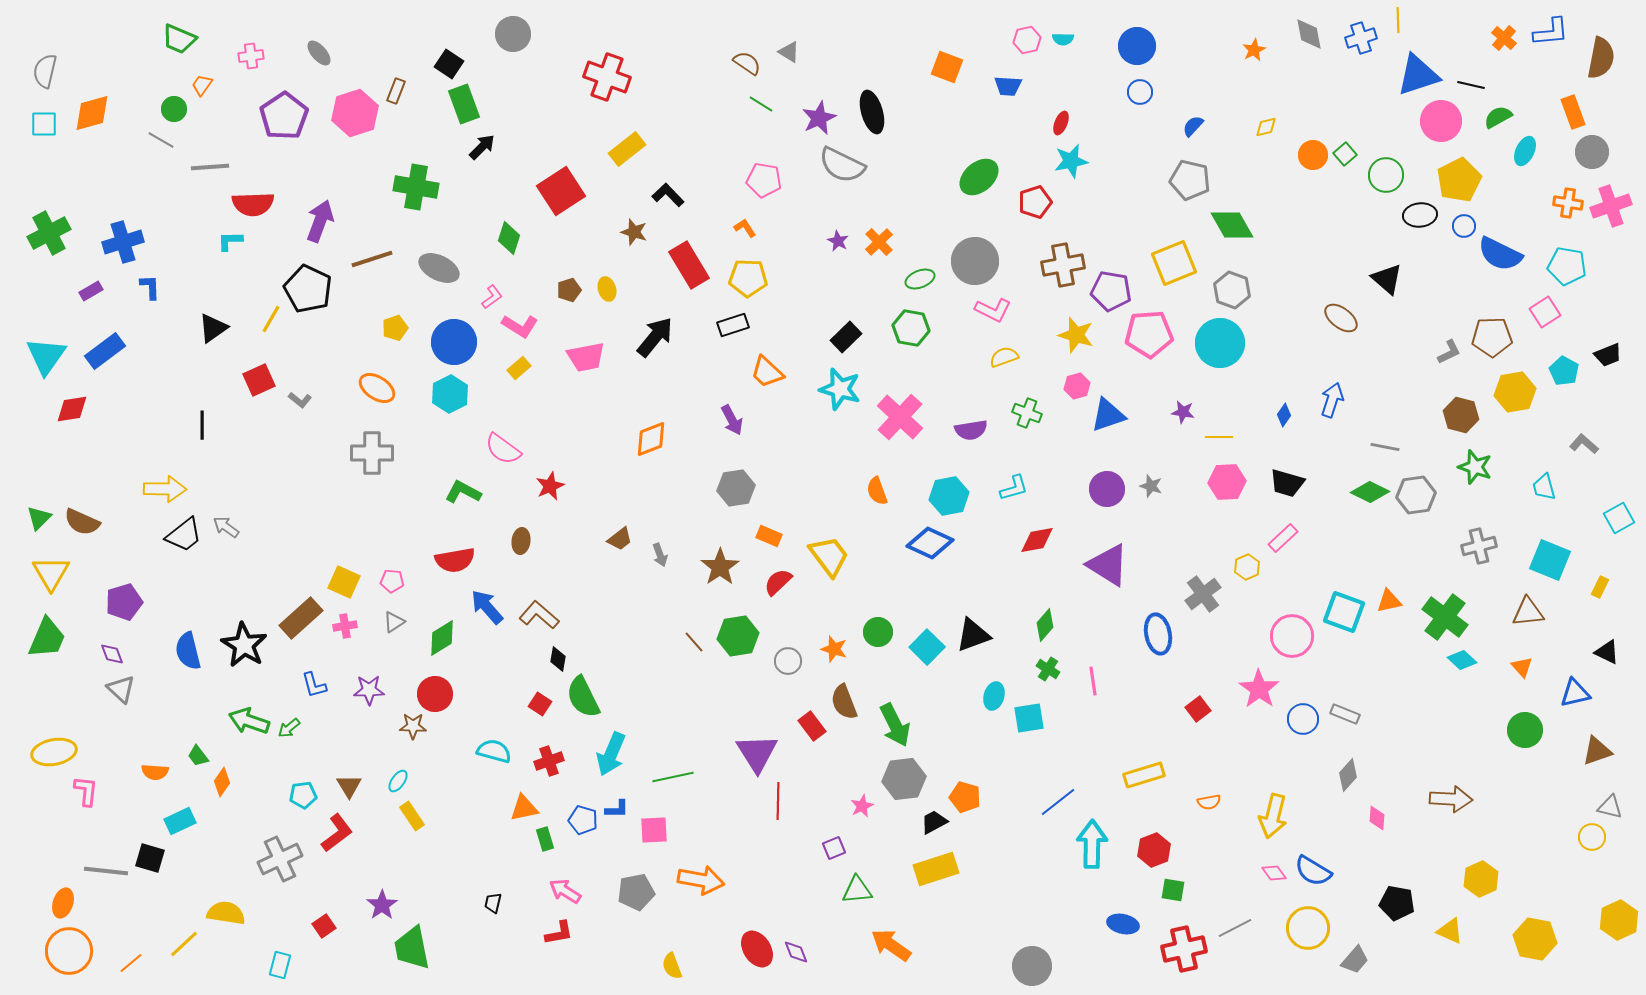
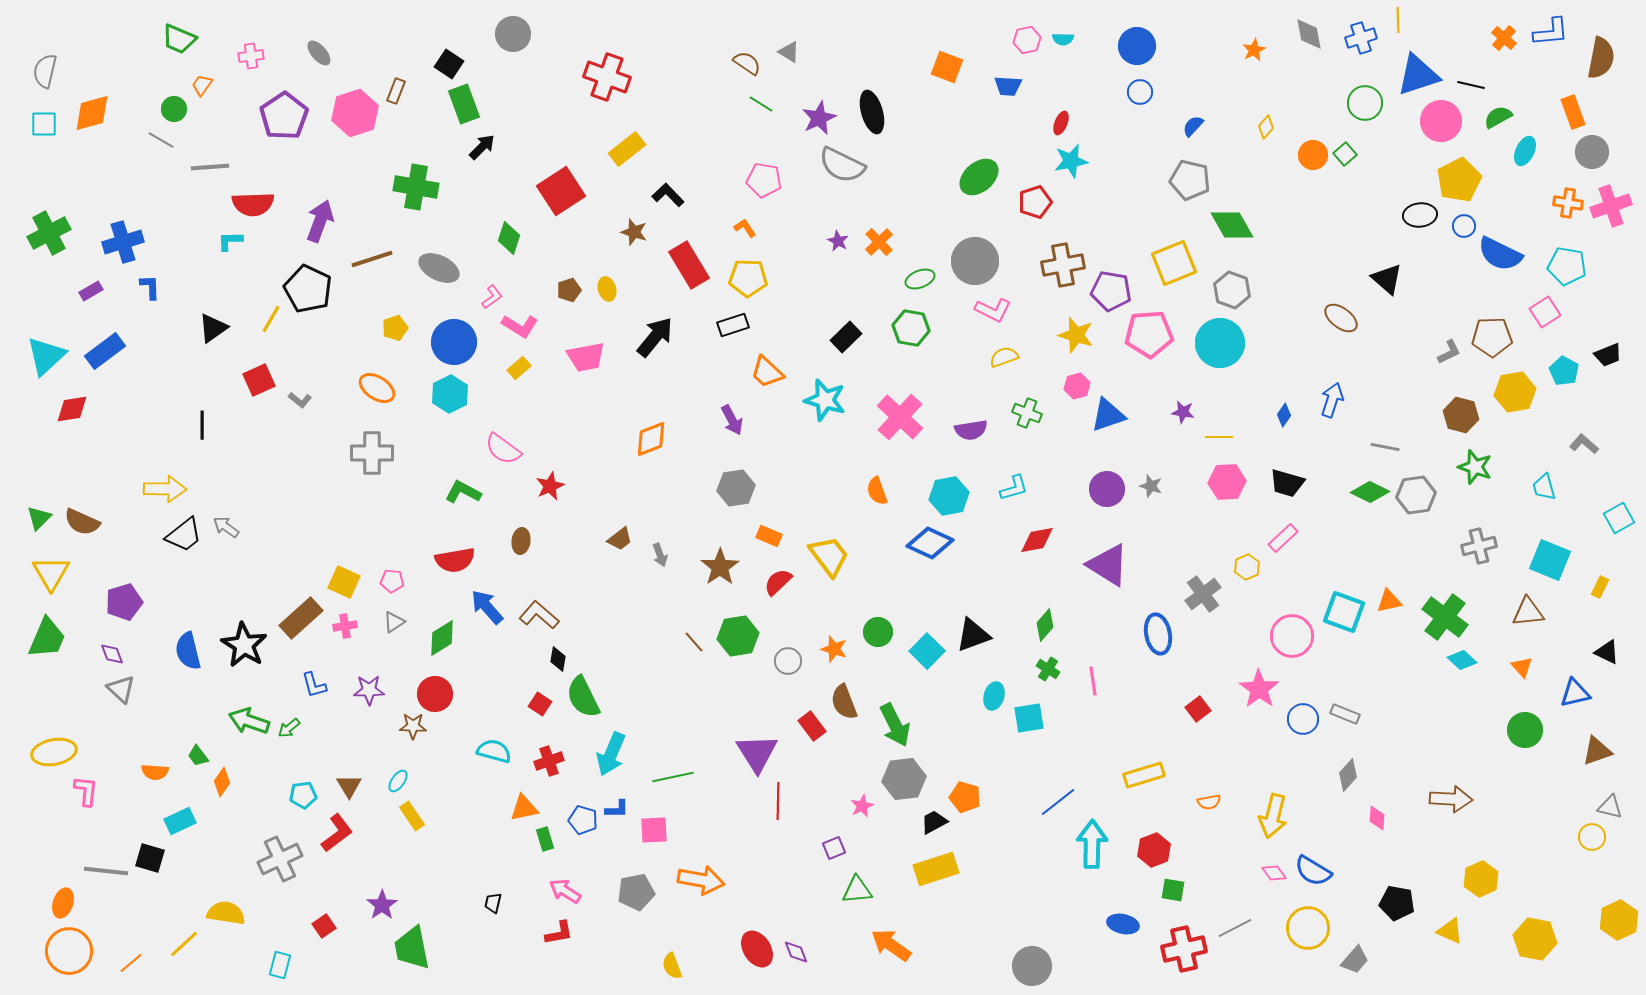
yellow diamond at (1266, 127): rotated 35 degrees counterclockwise
green circle at (1386, 175): moved 21 px left, 72 px up
cyan triangle at (46, 356): rotated 12 degrees clockwise
cyan star at (840, 389): moved 15 px left, 11 px down
cyan square at (927, 647): moved 4 px down
